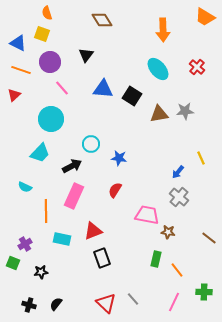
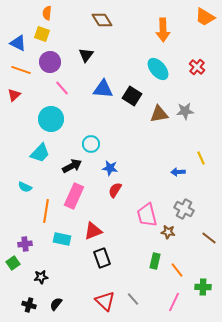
orange semicircle at (47, 13): rotated 24 degrees clockwise
blue star at (119, 158): moved 9 px left, 10 px down
blue arrow at (178, 172): rotated 48 degrees clockwise
gray cross at (179, 197): moved 5 px right, 12 px down; rotated 12 degrees counterclockwise
orange line at (46, 211): rotated 10 degrees clockwise
pink trapezoid at (147, 215): rotated 115 degrees counterclockwise
purple cross at (25, 244): rotated 24 degrees clockwise
green rectangle at (156, 259): moved 1 px left, 2 px down
green square at (13, 263): rotated 32 degrees clockwise
black star at (41, 272): moved 5 px down
green cross at (204, 292): moved 1 px left, 5 px up
red triangle at (106, 303): moved 1 px left, 2 px up
